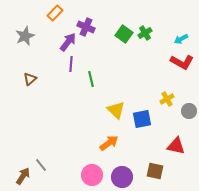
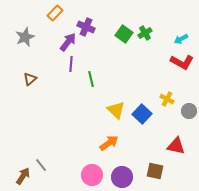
gray star: moved 1 px down
yellow cross: rotated 32 degrees counterclockwise
blue square: moved 5 px up; rotated 36 degrees counterclockwise
